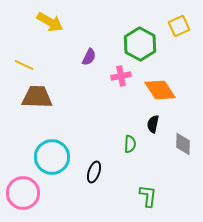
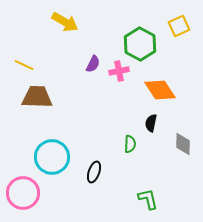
yellow arrow: moved 15 px right
purple semicircle: moved 4 px right, 7 px down
pink cross: moved 2 px left, 5 px up
black semicircle: moved 2 px left, 1 px up
green L-shape: moved 3 px down; rotated 20 degrees counterclockwise
